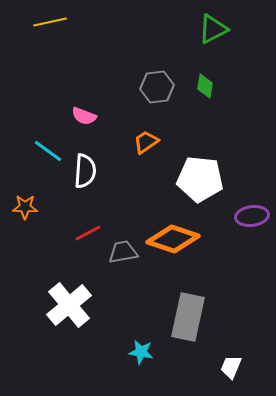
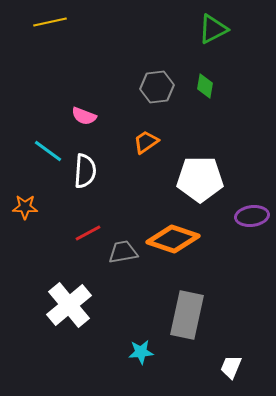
white pentagon: rotated 6 degrees counterclockwise
gray rectangle: moved 1 px left, 2 px up
cyan star: rotated 15 degrees counterclockwise
